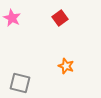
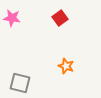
pink star: rotated 18 degrees counterclockwise
